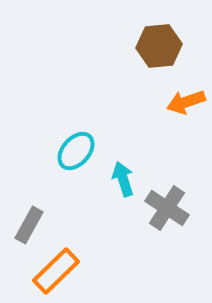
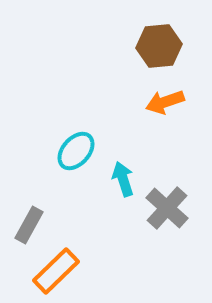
orange arrow: moved 21 px left
gray cross: rotated 9 degrees clockwise
